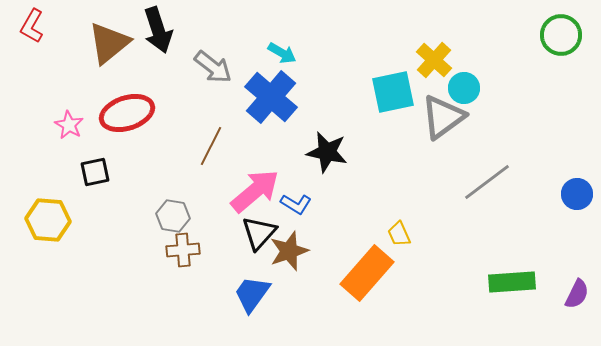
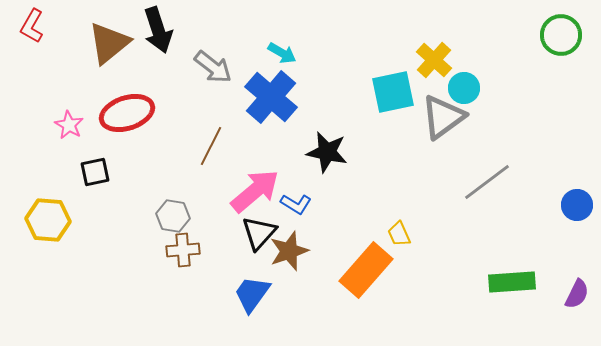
blue circle: moved 11 px down
orange rectangle: moved 1 px left, 3 px up
